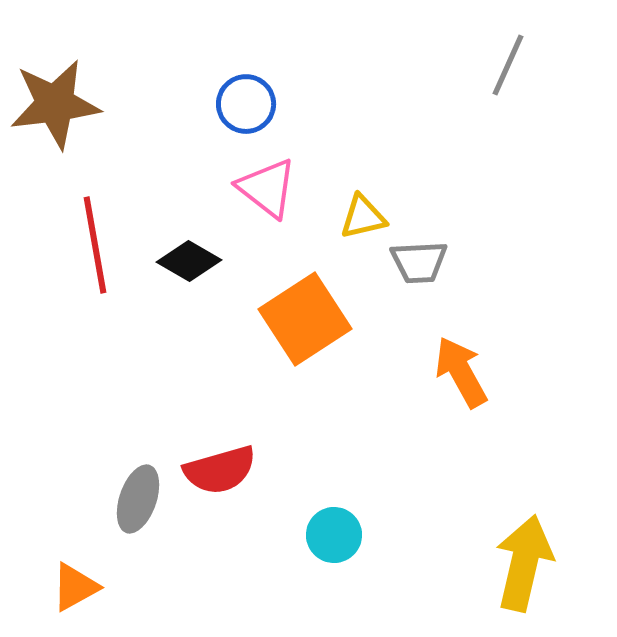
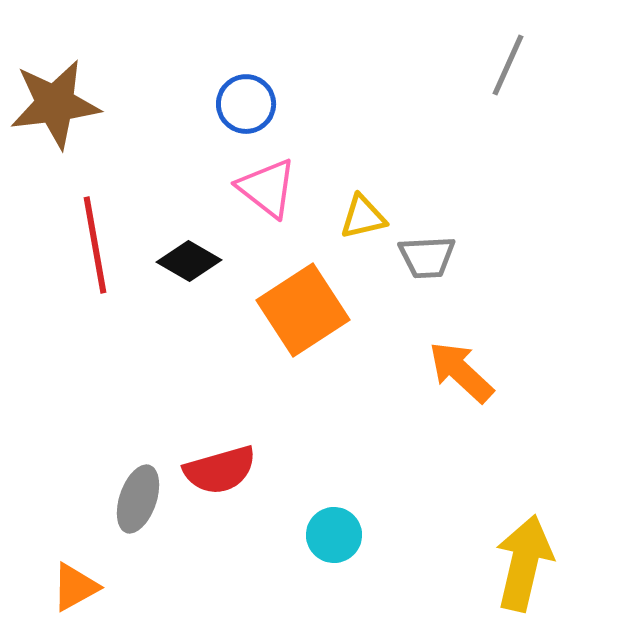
gray trapezoid: moved 8 px right, 5 px up
orange square: moved 2 px left, 9 px up
orange arrow: rotated 18 degrees counterclockwise
